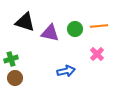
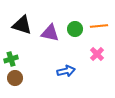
black triangle: moved 3 px left, 3 px down
